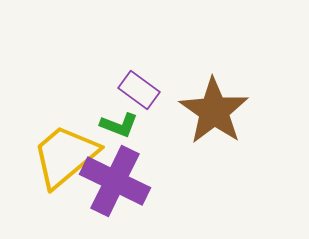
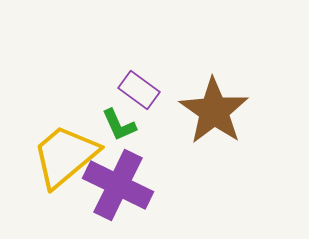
green L-shape: rotated 45 degrees clockwise
purple cross: moved 3 px right, 4 px down
